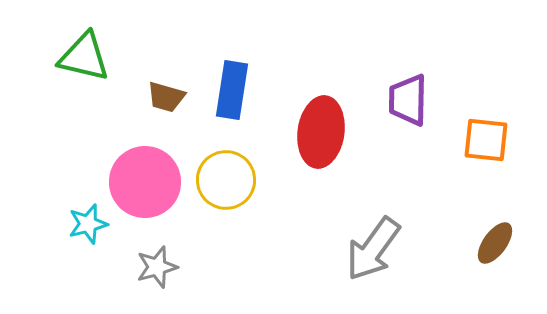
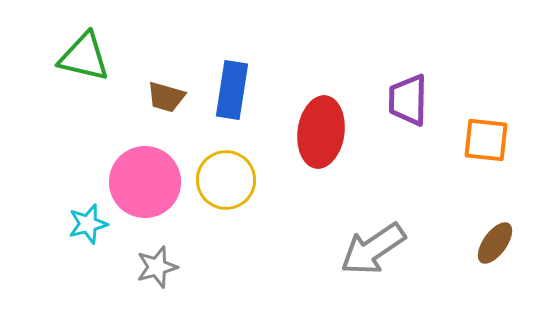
gray arrow: rotated 20 degrees clockwise
